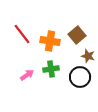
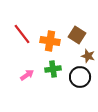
brown square: rotated 18 degrees counterclockwise
green cross: moved 2 px right
